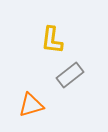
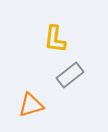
yellow L-shape: moved 3 px right, 1 px up
